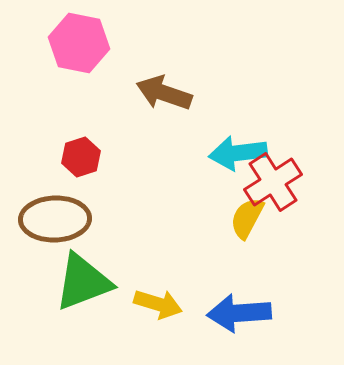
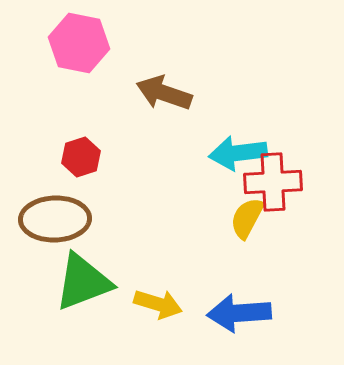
red cross: rotated 30 degrees clockwise
